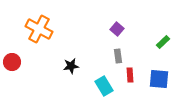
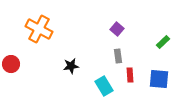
red circle: moved 1 px left, 2 px down
